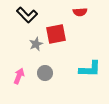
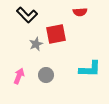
gray circle: moved 1 px right, 2 px down
